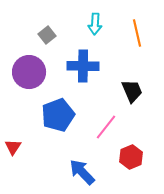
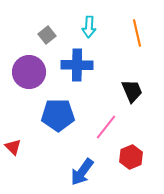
cyan arrow: moved 6 px left, 3 px down
blue cross: moved 6 px left, 1 px up
blue pentagon: rotated 20 degrees clockwise
red triangle: rotated 18 degrees counterclockwise
blue arrow: rotated 100 degrees counterclockwise
